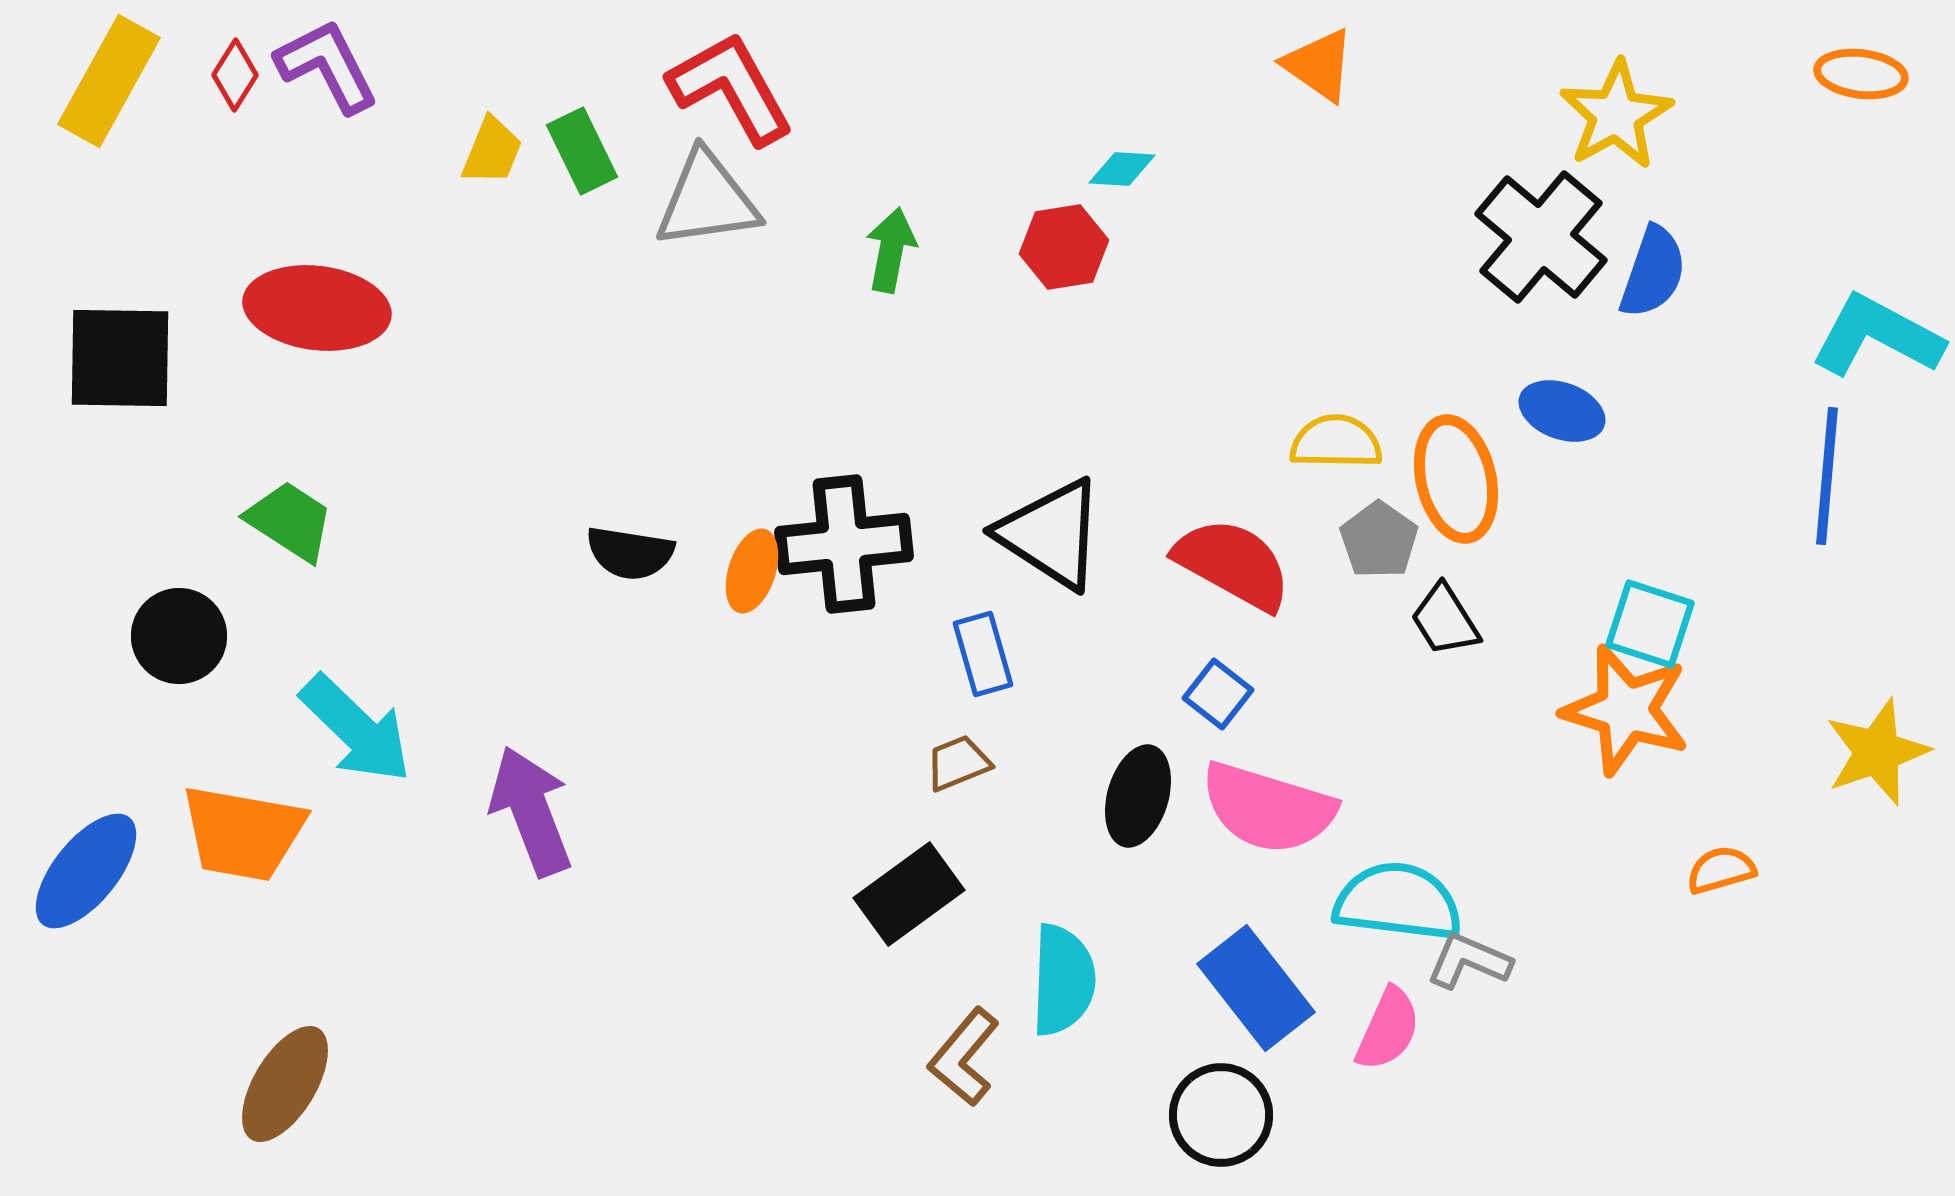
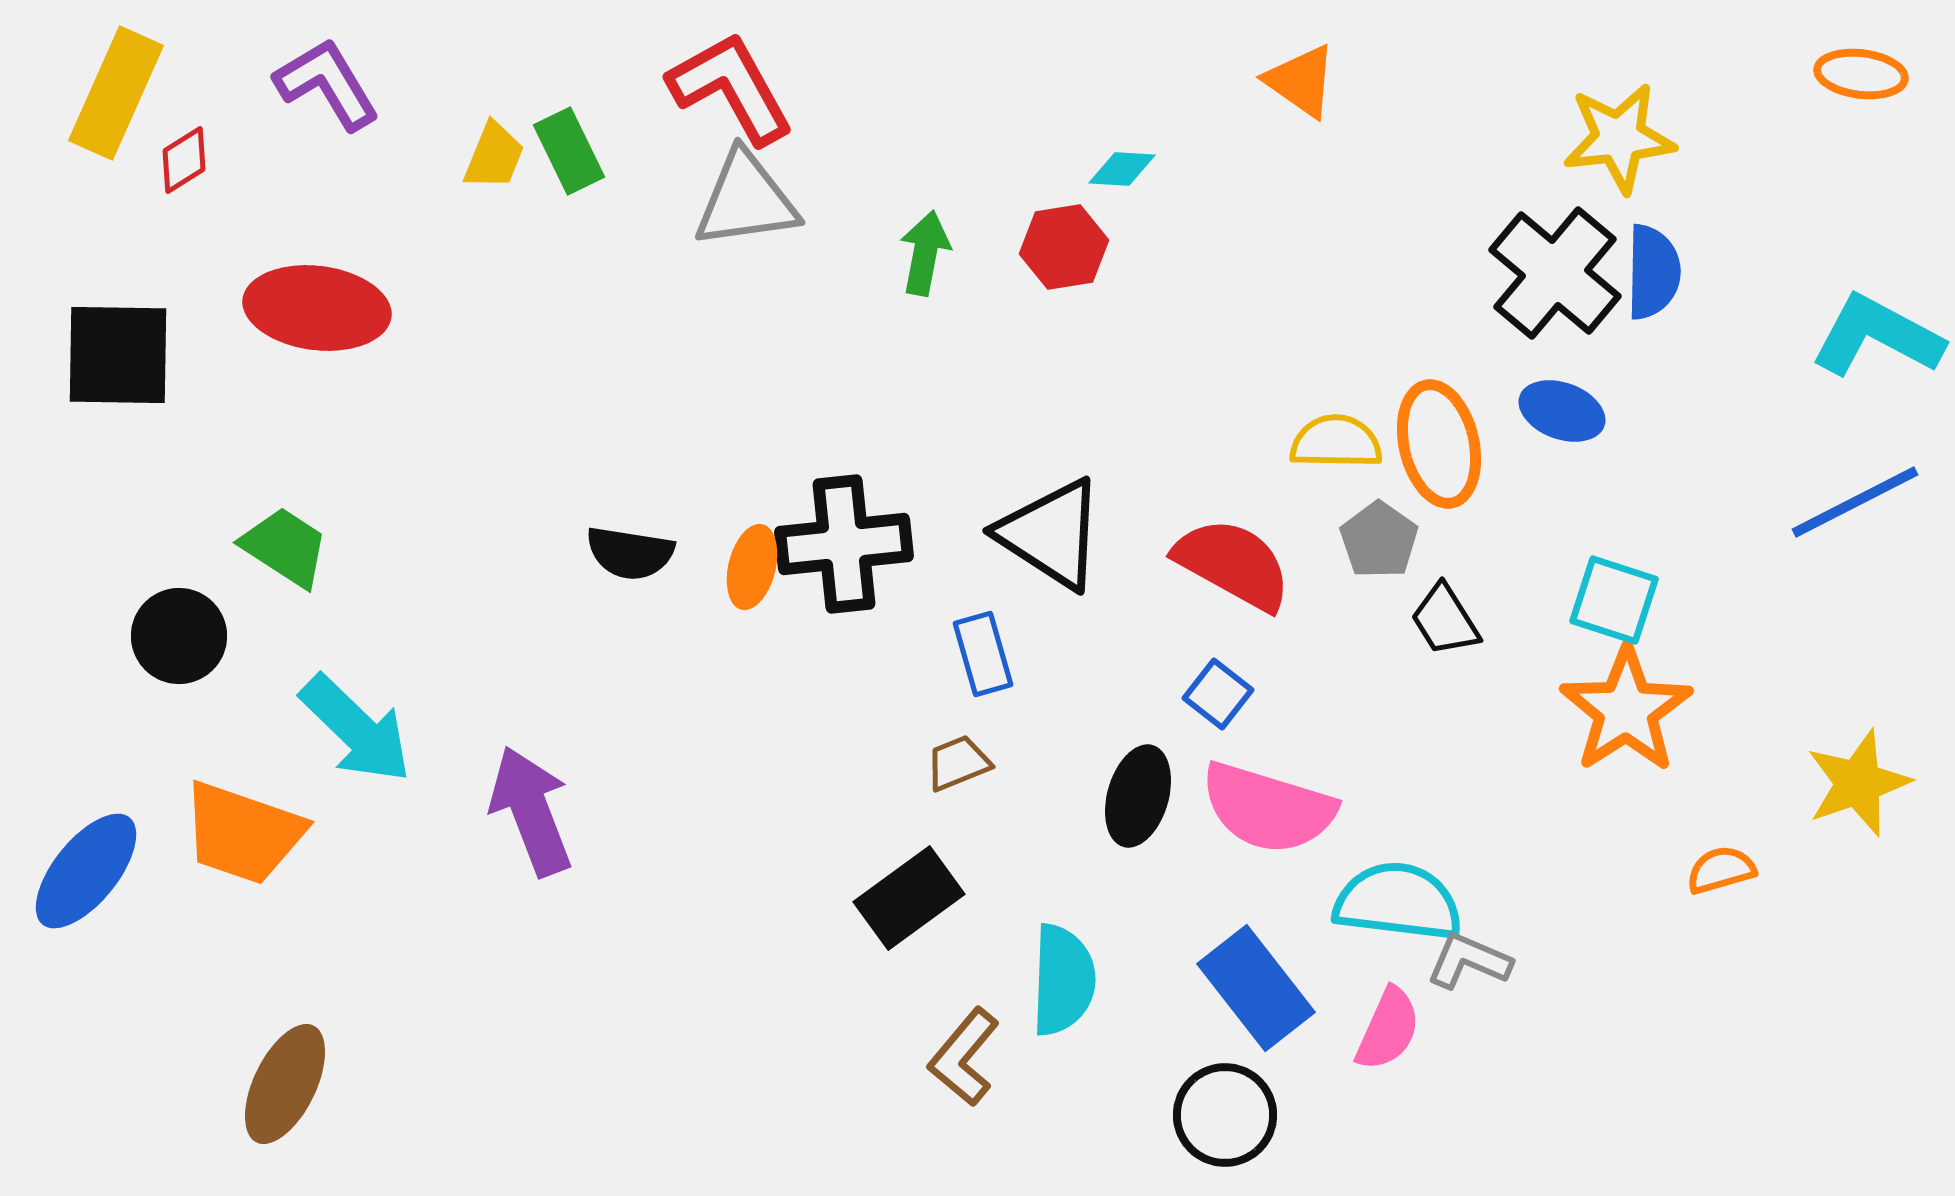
orange triangle at (1319, 65): moved 18 px left, 16 px down
purple L-shape at (327, 66): moved 18 px down; rotated 4 degrees counterclockwise
red diamond at (235, 75): moved 51 px left, 85 px down; rotated 26 degrees clockwise
yellow rectangle at (109, 81): moved 7 px right, 12 px down; rotated 5 degrees counterclockwise
yellow star at (1616, 115): moved 3 px right, 23 px down; rotated 23 degrees clockwise
yellow trapezoid at (492, 151): moved 2 px right, 5 px down
green rectangle at (582, 151): moved 13 px left
gray triangle at (707, 200): moved 39 px right
black cross at (1541, 237): moved 14 px right, 36 px down
green arrow at (891, 250): moved 34 px right, 3 px down
blue semicircle at (1653, 272): rotated 18 degrees counterclockwise
black square at (120, 358): moved 2 px left, 3 px up
blue line at (1827, 476): moved 28 px right, 26 px down; rotated 58 degrees clockwise
orange ellipse at (1456, 479): moved 17 px left, 35 px up
green trapezoid at (290, 521): moved 5 px left, 26 px down
orange ellipse at (752, 571): moved 4 px up; rotated 4 degrees counterclockwise
cyan square at (1650, 624): moved 36 px left, 24 px up
orange star at (1626, 710): rotated 22 degrees clockwise
yellow star at (1877, 752): moved 19 px left, 31 px down
orange trapezoid at (243, 833): rotated 9 degrees clockwise
black rectangle at (909, 894): moved 4 px down
brown ellipse at (285, 1084): rotated 5 degrees counterclockwise
black circle at (1221, 1115): moved 4 px right
